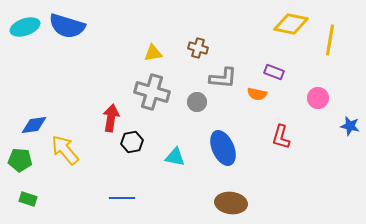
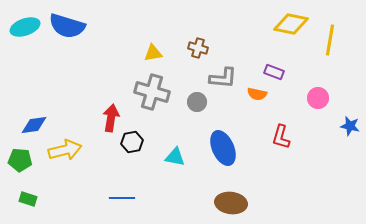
yellow arrow: rotated 116 degrees clockwise
